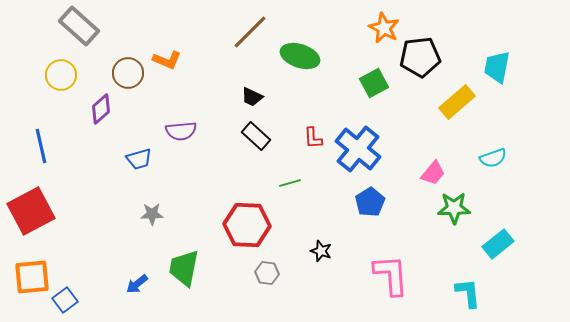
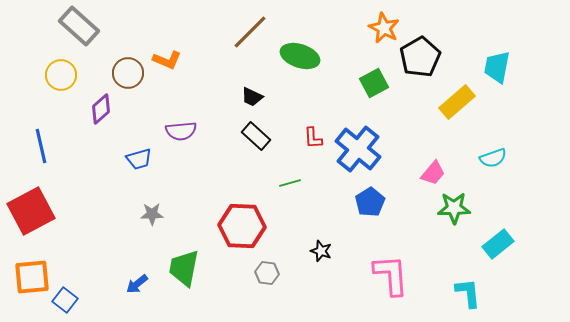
black pentagon: rotated 24 degrees counterclockwise
red hexagon: moved 5 px left, 1 px down
blue square: rotated 15 degrees counterclockwise
